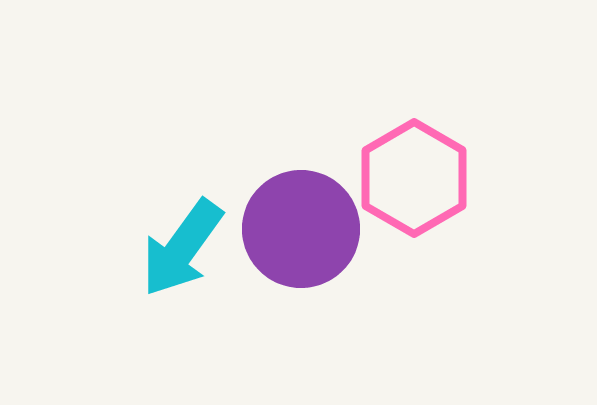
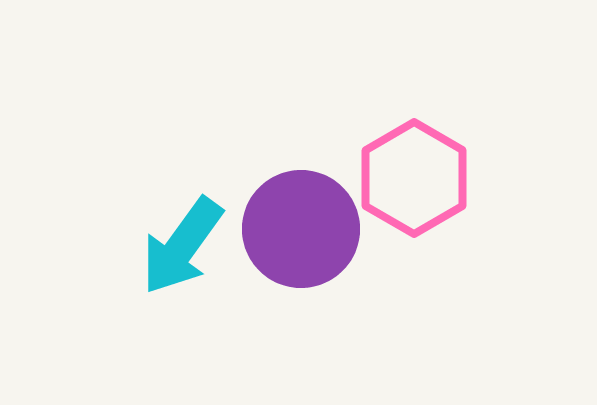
cyan arrow: moved 2 px up
